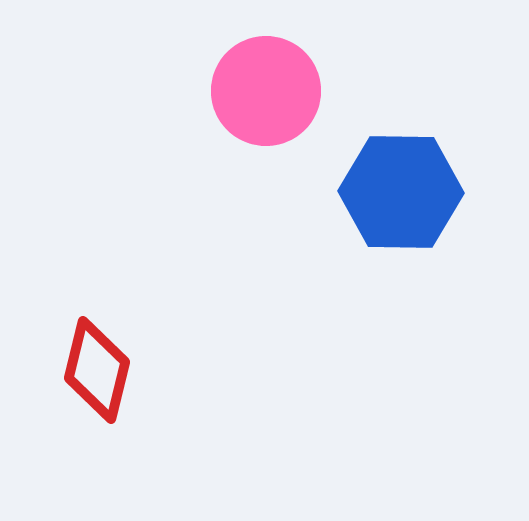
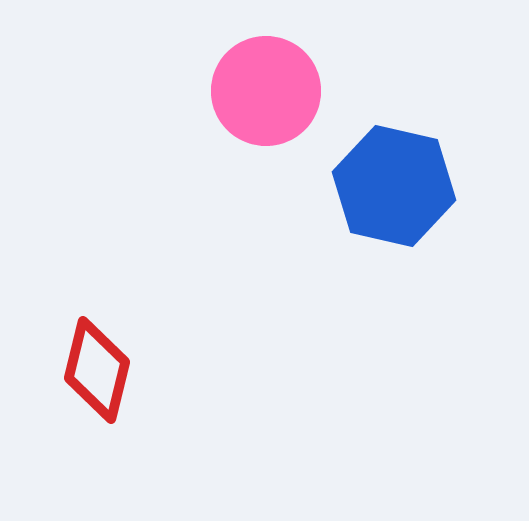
blue hexagon: moved 7 px left, 6 px up; rotated 12 degrees clockwise
